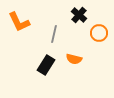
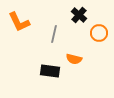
black rectangle: moved 4 px right, 6 px down; rotated 66 degrees clockwise
